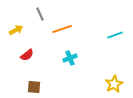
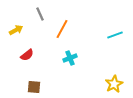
orange line: rotated 42 degrees counterclockwise
